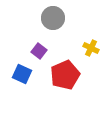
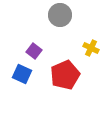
gray circle: moved 7 px right, 3 px up
purple square: moved 5 px left
